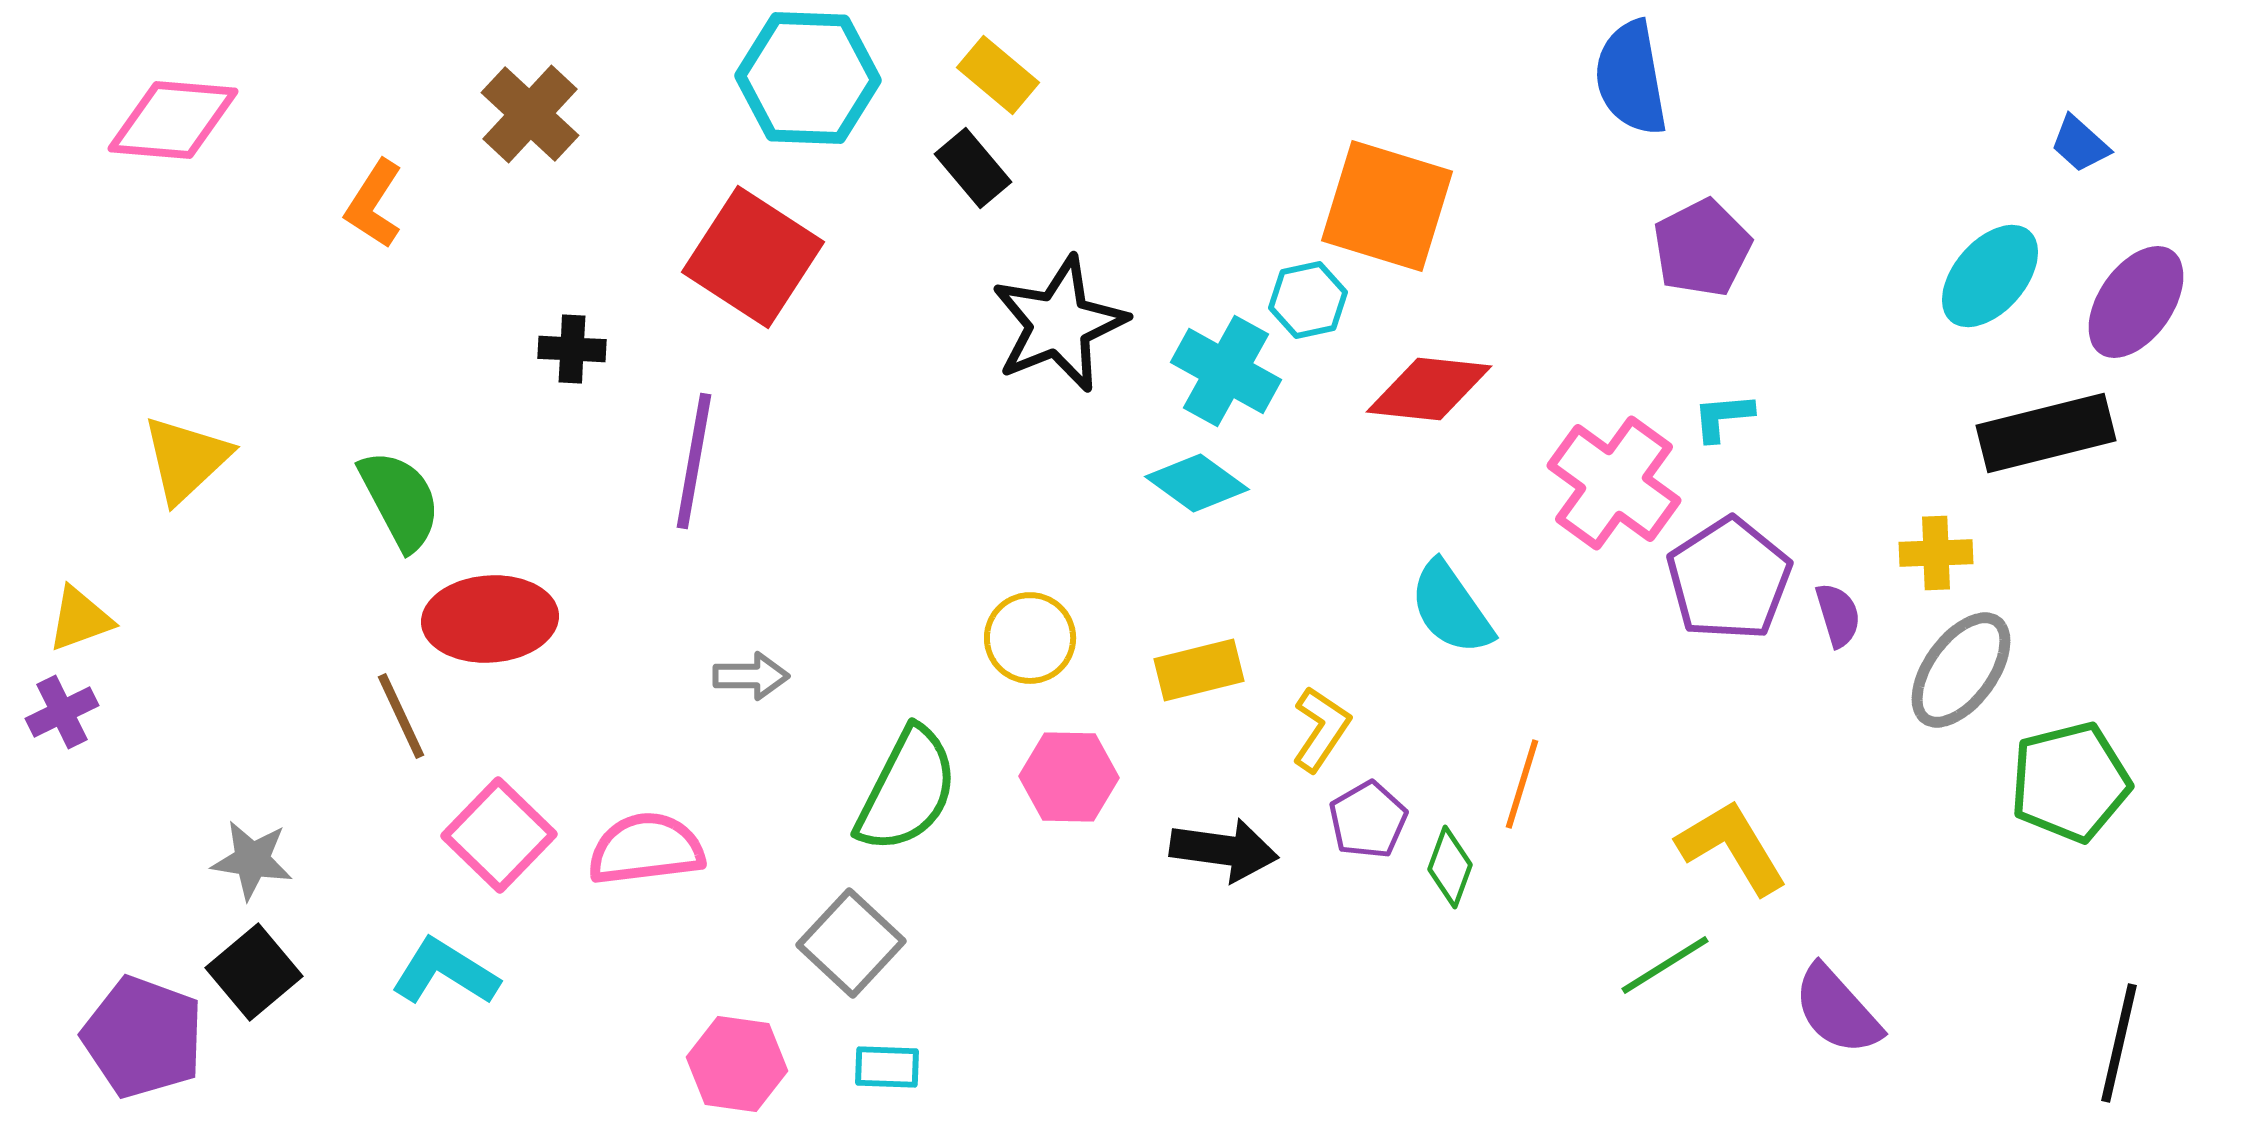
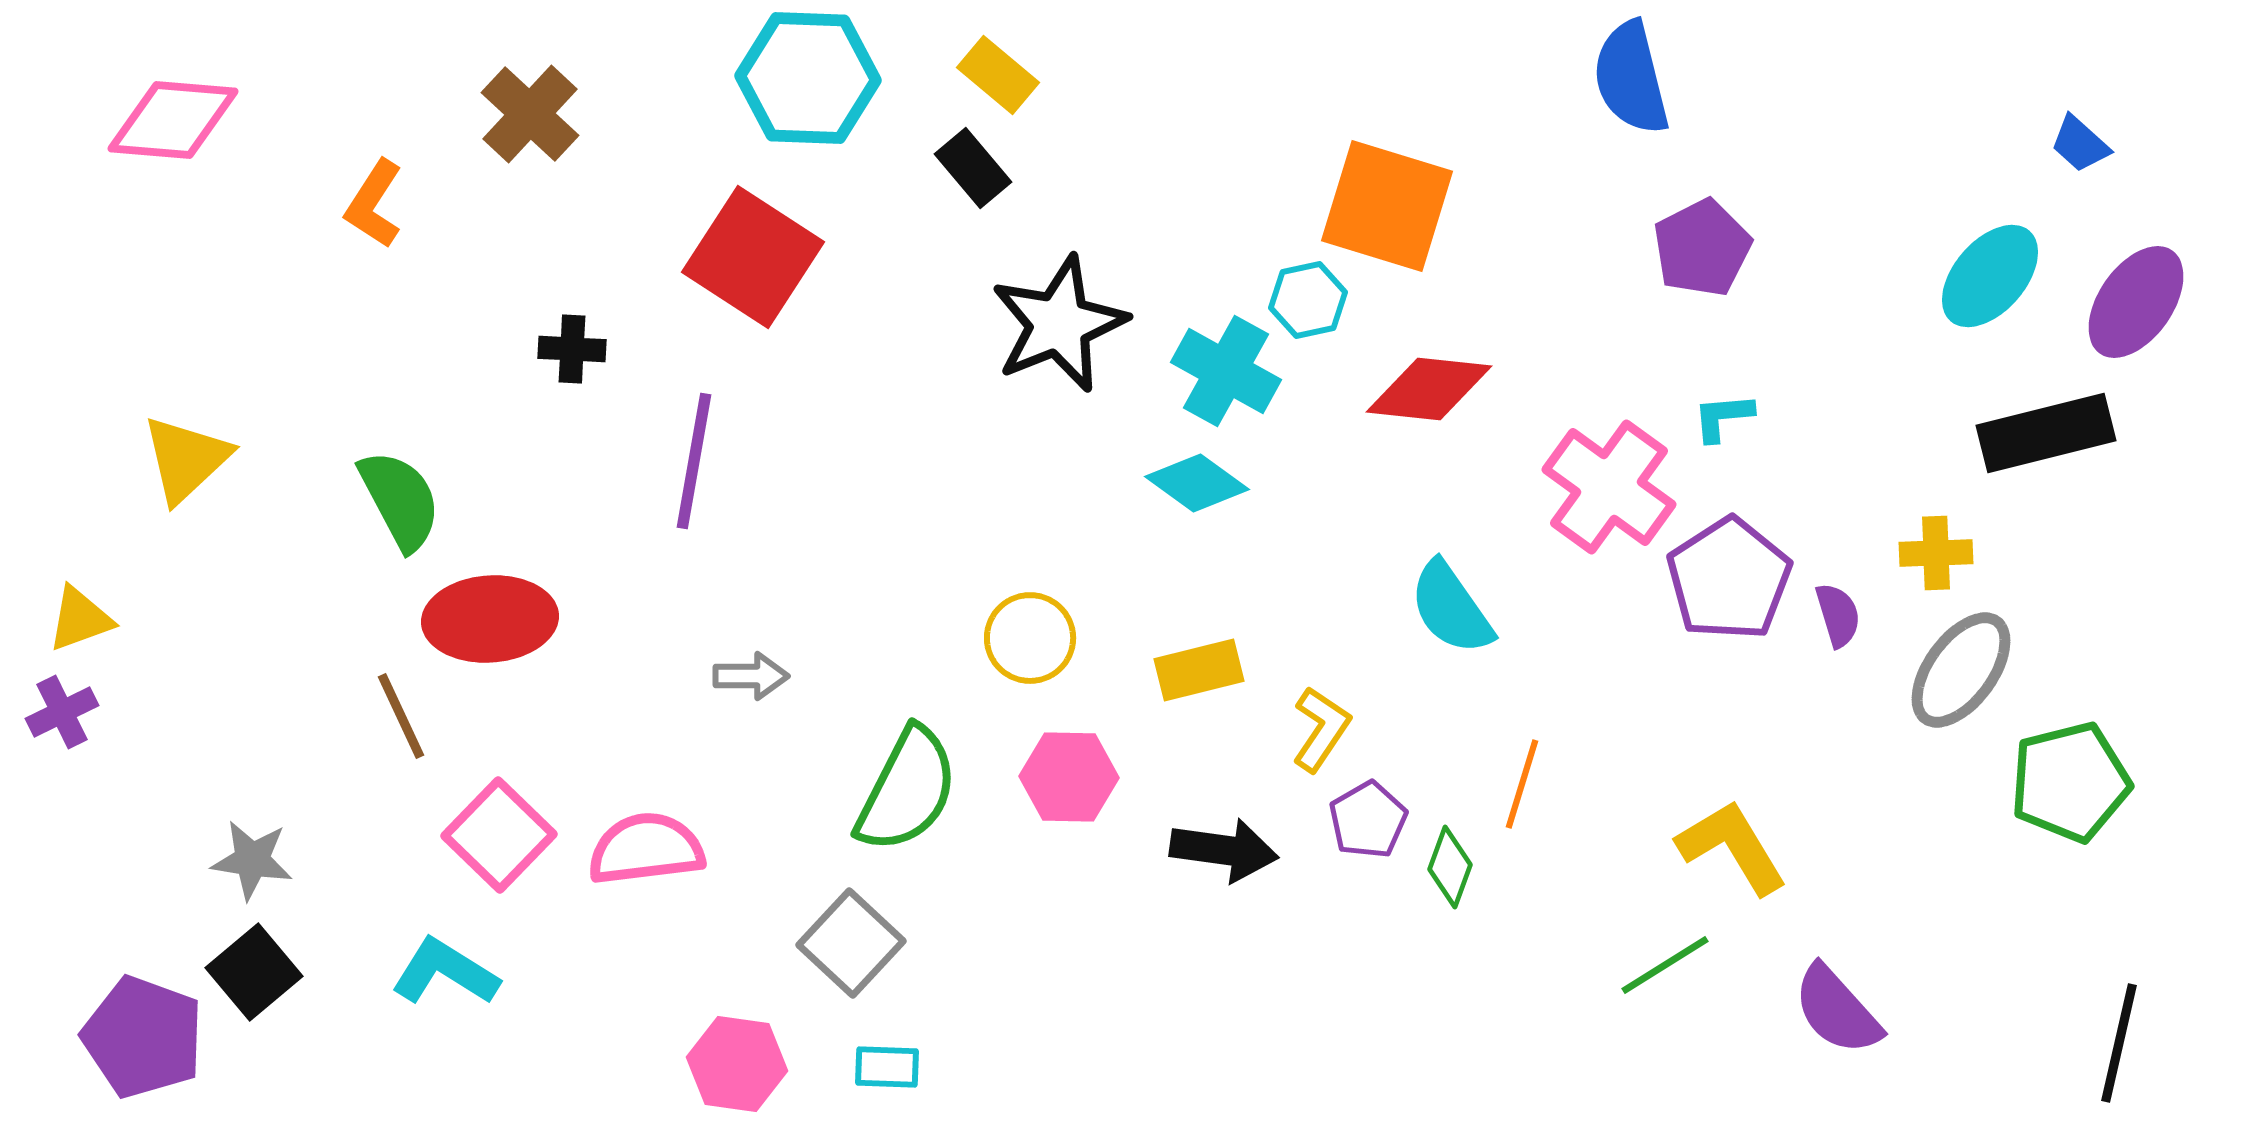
blue semicircle at (1631, 78): rotated 4 degrees counterclockwise
pink cross at (1614, 483): moved 5 px left, 4 px down
